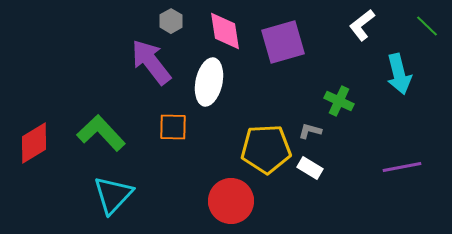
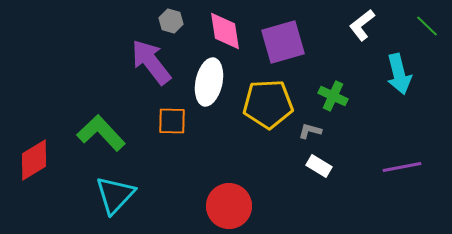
gray hexagon: rotated 15 degrees counterclockwise
green cross: moved 6 px left, 5 px up
orange square: moved 1 px left, 6 px up
red diamond: moved 17 px down
yellow pentagon: moved 2 px right, 45 px up
white rectangle: moved 9 px right, 2 px up
cyan triangle: moved 2 px right
red circle: moved 2 px left, 5 px down
